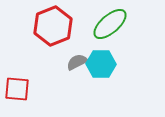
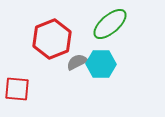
red hexagon: moved 1 px left, 13 px down
